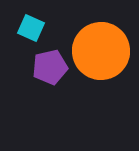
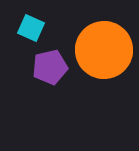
orange circle: moved 3 px right, 1 px up
